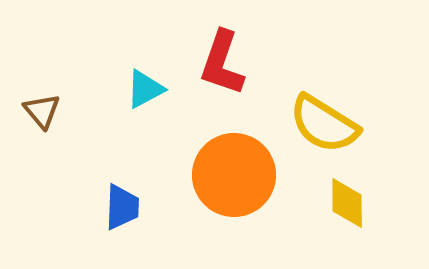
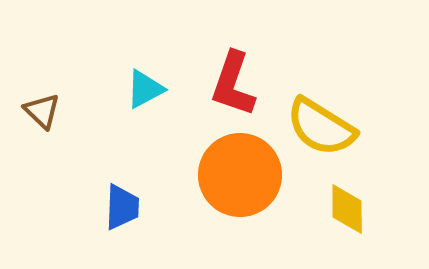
red L-shape: moved 11 px right, 21 px down
brown triangle: rotated 6 degrees counterclockwise
yellow semicircle: moved 3 px left, 3 px down
orange circle: moved 6 px right
yellow diamond: moved 6 px down
